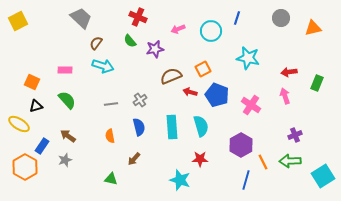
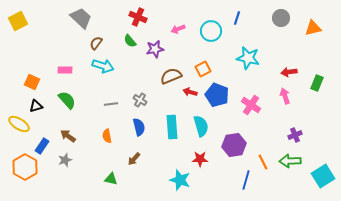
gray cross at (140, 100): rotated 24 degrees counterclockwise
orange semicircle at (110, 136): moved 3 px left
purple hexagon at (241, 145): moved 7 px left; rotated 20 degrees clockwise
